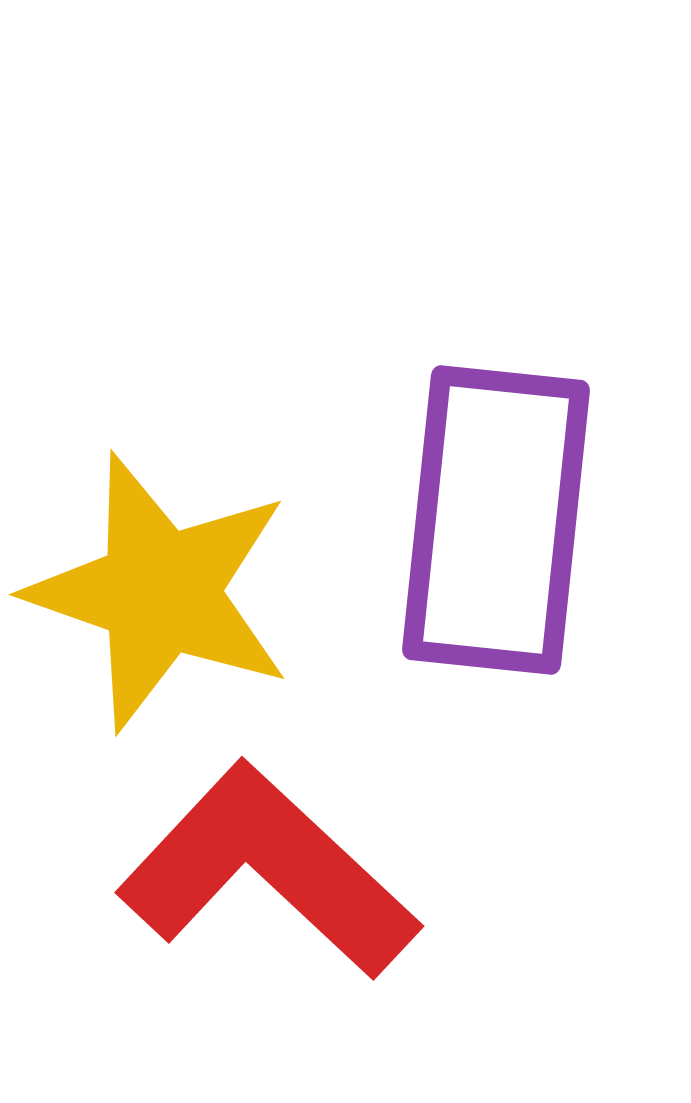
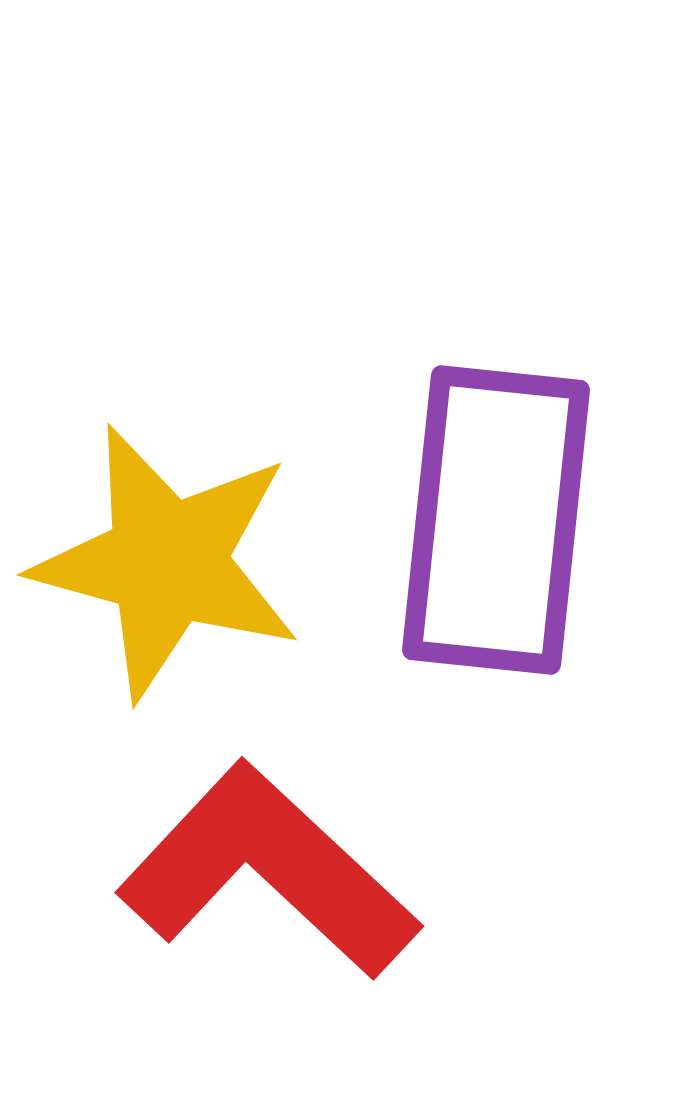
yellow star: moved 7 px right, 30 px up; rotated 4 degrees counterclockwise
